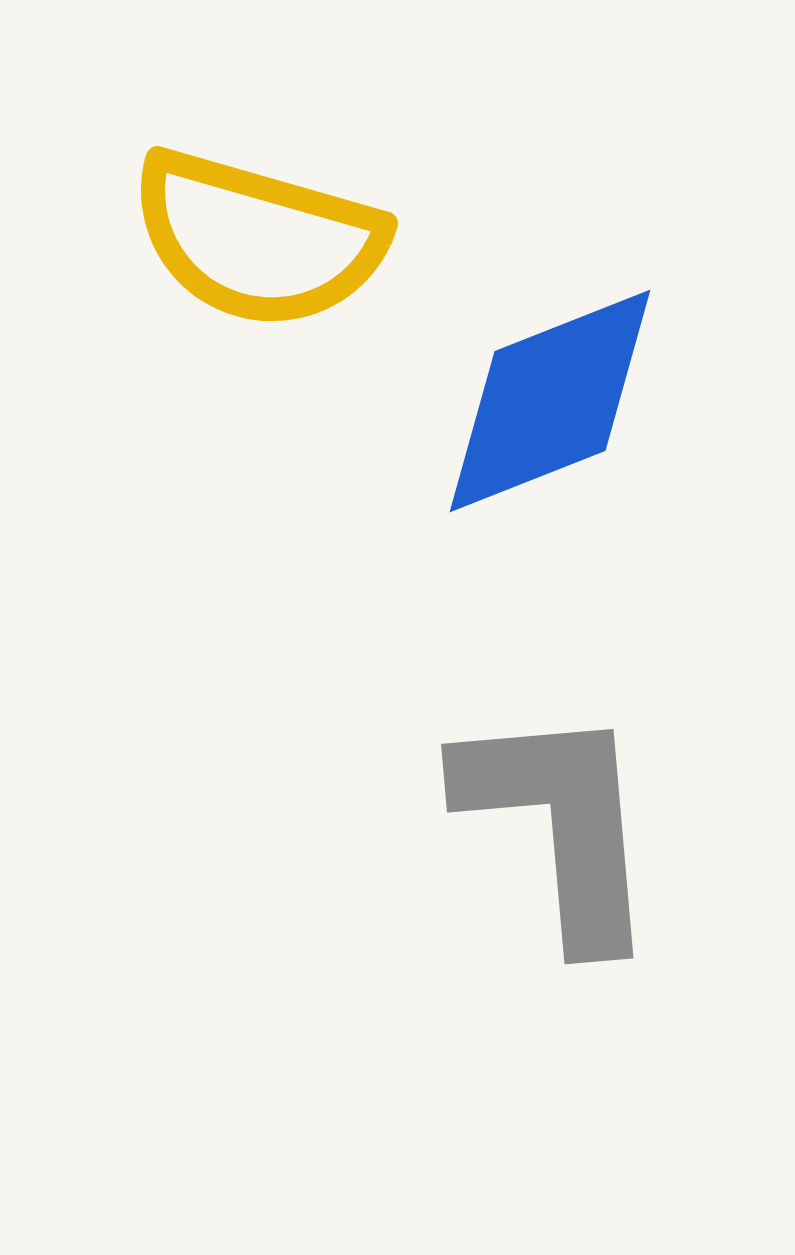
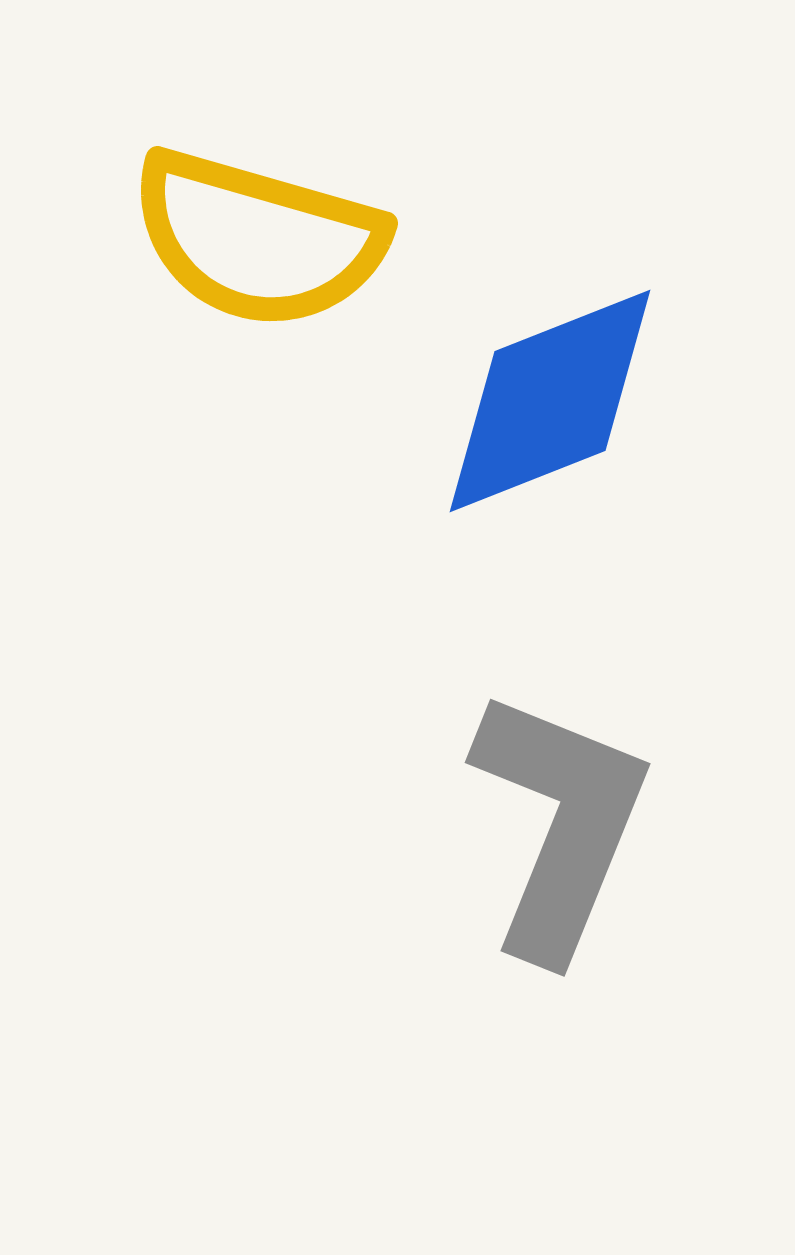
gray L-shape: rotated 27 degrees clockwise
